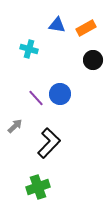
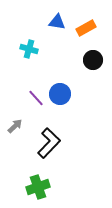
blue triangle: moved 3 px up
